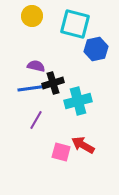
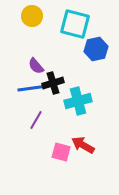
purple semicircle: rotated 144 degrees counterclockwise
